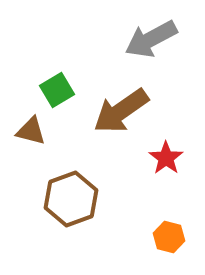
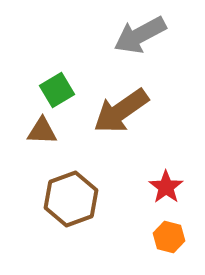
gray arrow: moved 11 px left, 4 px up
brown triangle: moved 11 px right; rotated 12 degrees counterclockwise
red star: moved 29 px down
